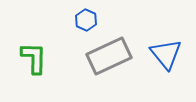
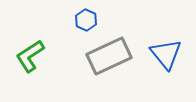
green L-shape: moved 4 px left, 2 px up; rotated 124 degrees counterclockwise
